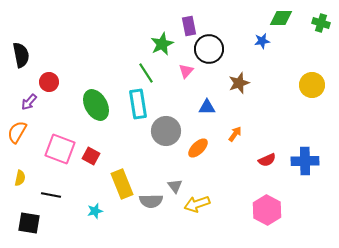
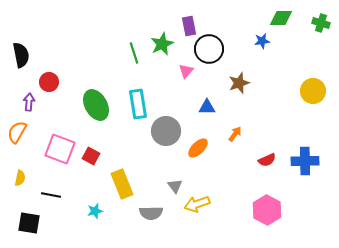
green line: moved 12 px left, 20 px up; rotated 15 degrees clockwise
yellow circle: moved 1 px right, 6 px down
purple arrow: rotated 144 degrees clockwise
gray semicircle: moved 12 px down
